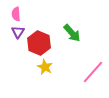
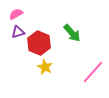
pink semicircle: rotated 64 degrees clockwise
purple triangle: rotated 40 degrees clockwise
